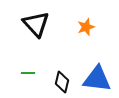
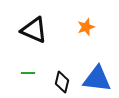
black triangle: moved 2 px left, 6 px down; rotated 24 degrees counterclockwise
